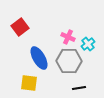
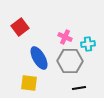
pink cross: moved 3 px left
cyan cross: rotated 32 degrees clockwise
gray hexagon: moved 1 px right
